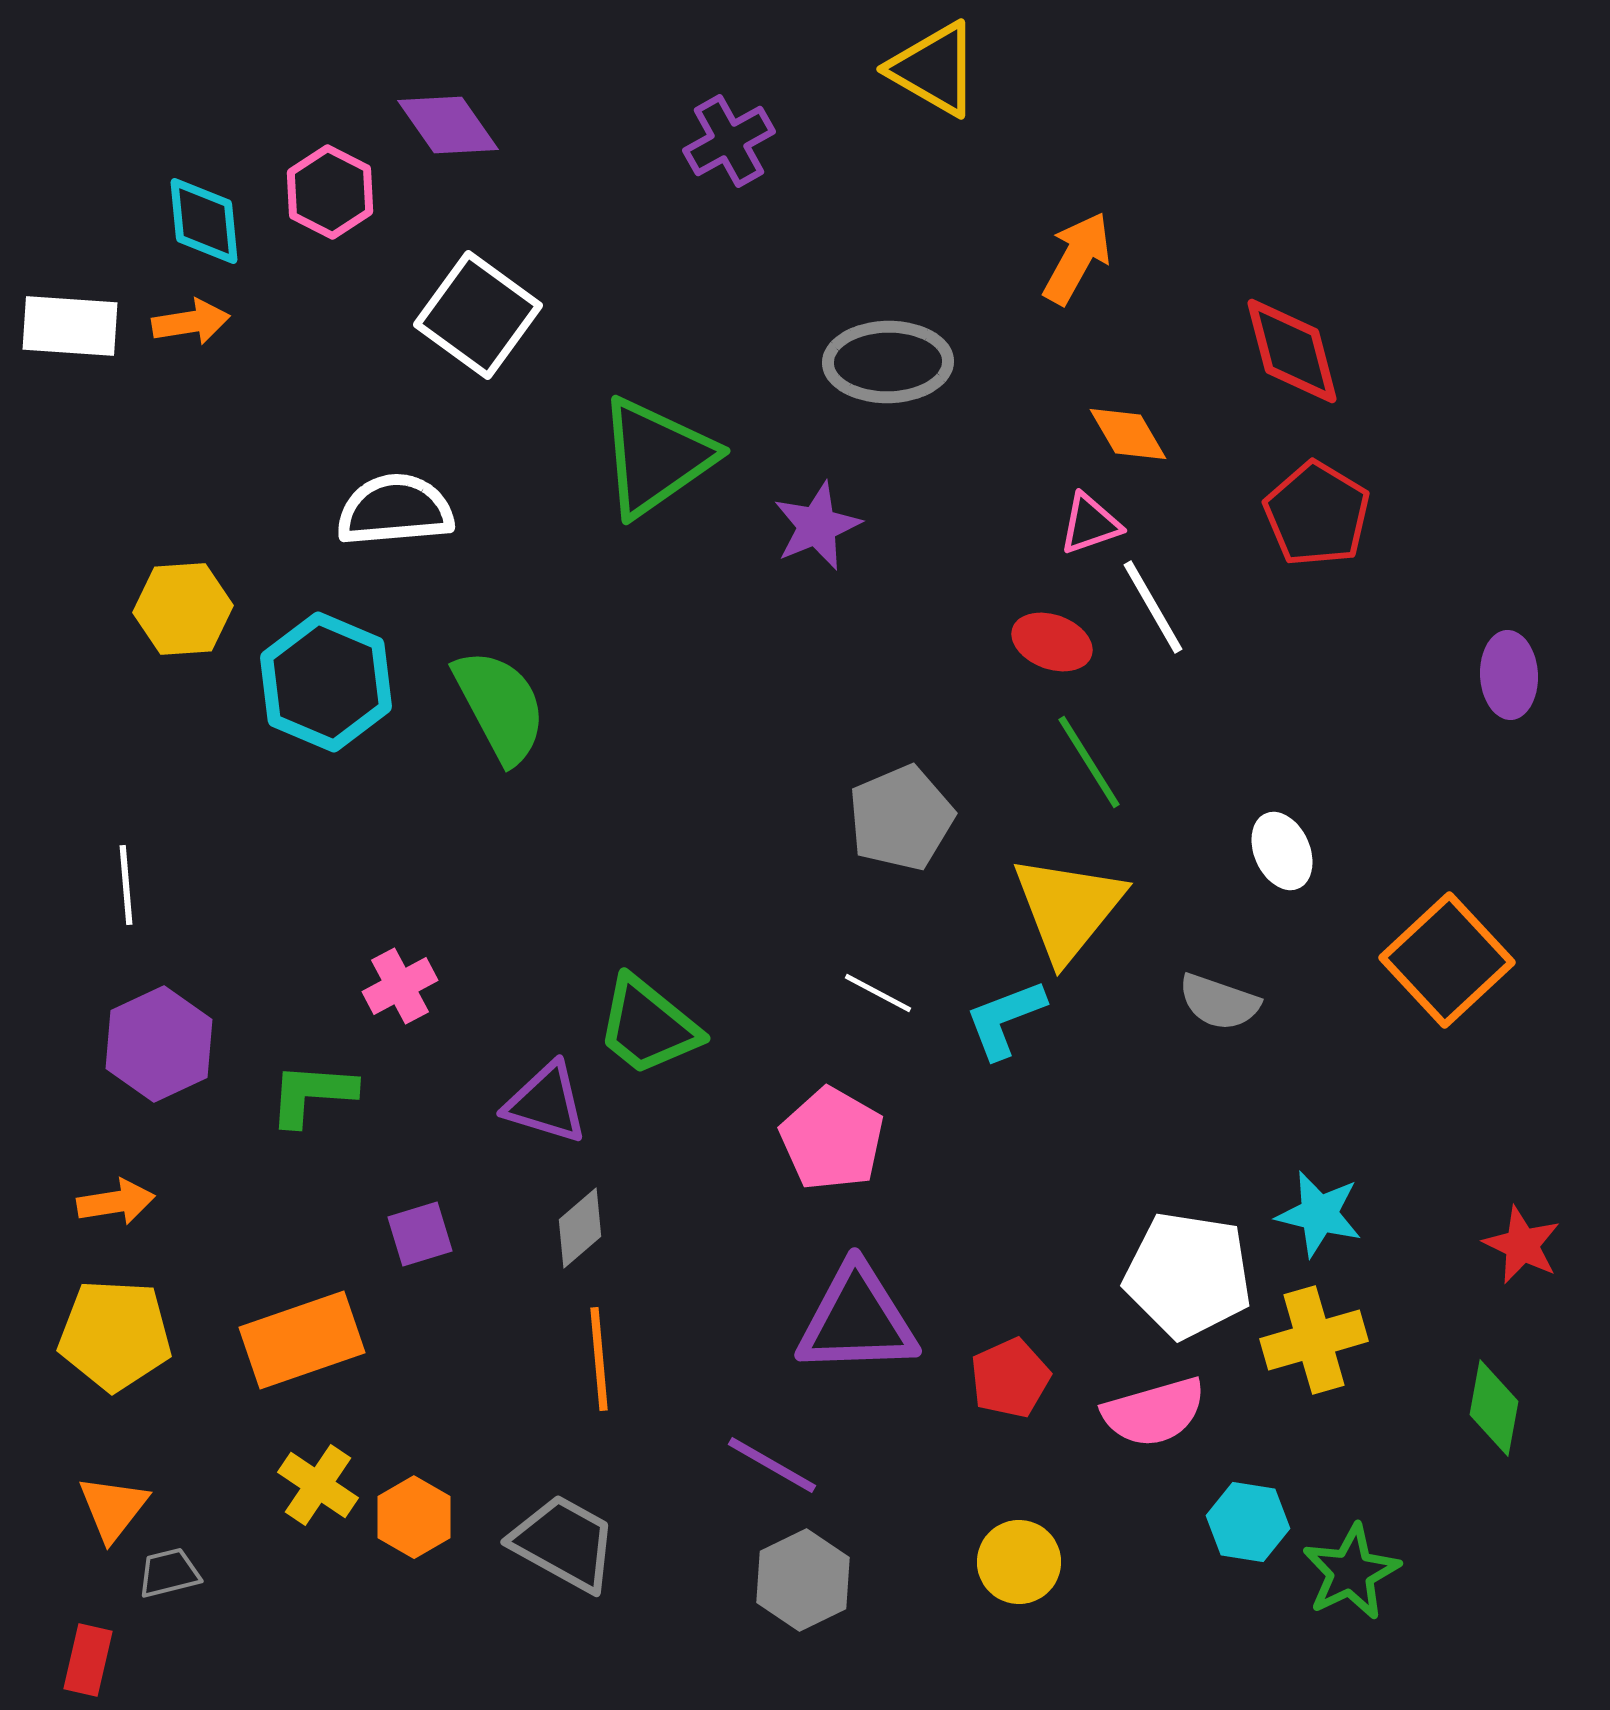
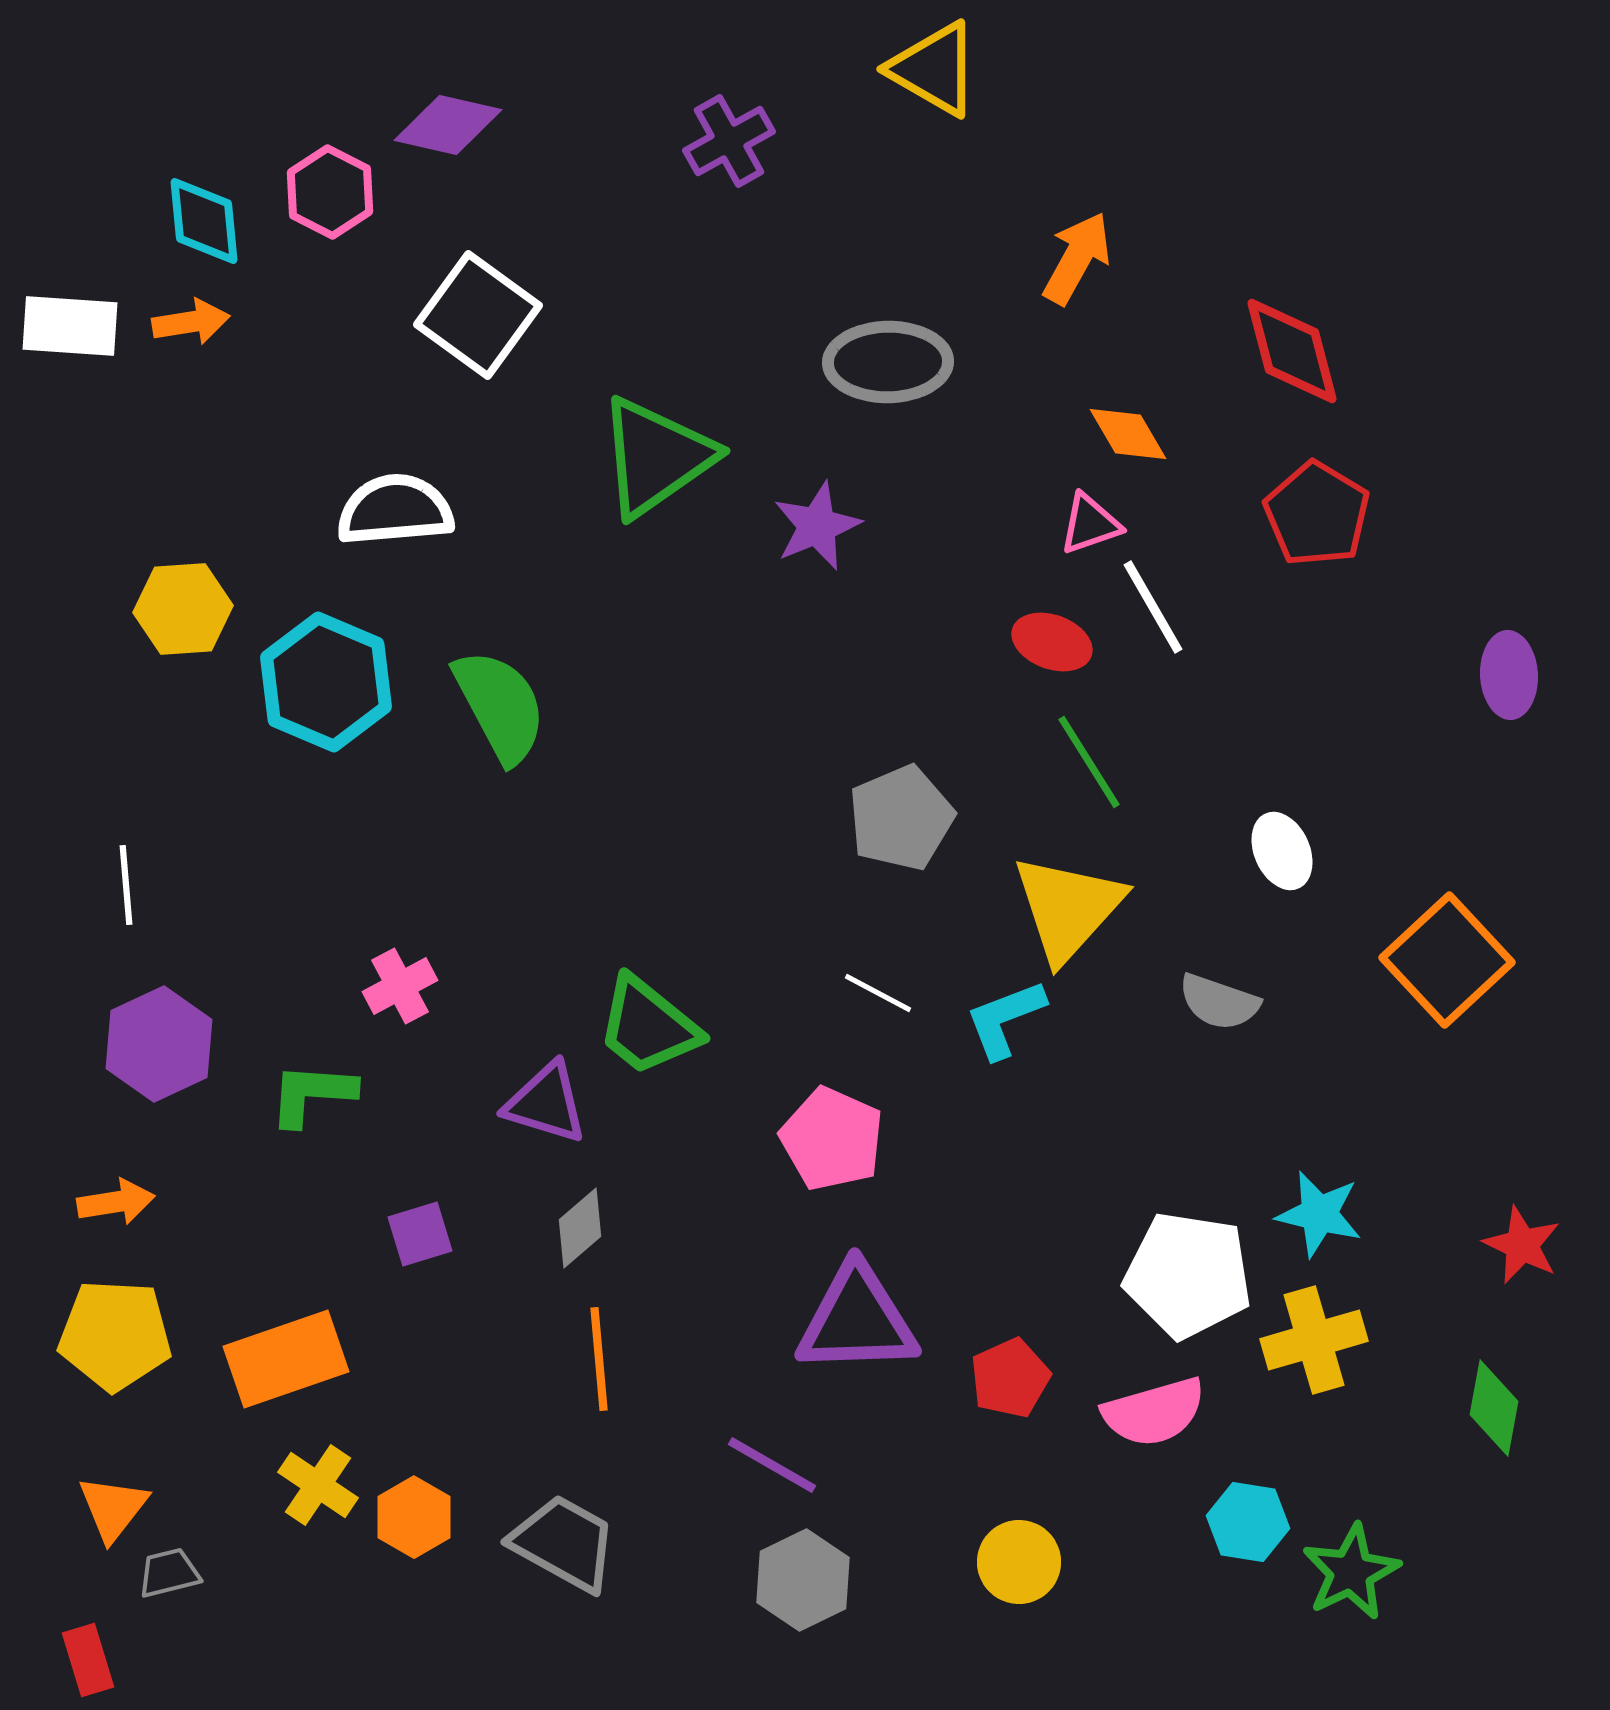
purple diamond at (448, 125): rotated 42 degrees counterclockwise
yellow triangle at (1068, 908): rotated 3 degrees clockwise
pink pentagon at (832, 1139): rotated 6 degrees counterclockwise
orange rectangle at (302, 1340): moved 16 px left, 19 px down
red rectangle at (88, 1660): rotated 30 degrees counterclockwise
